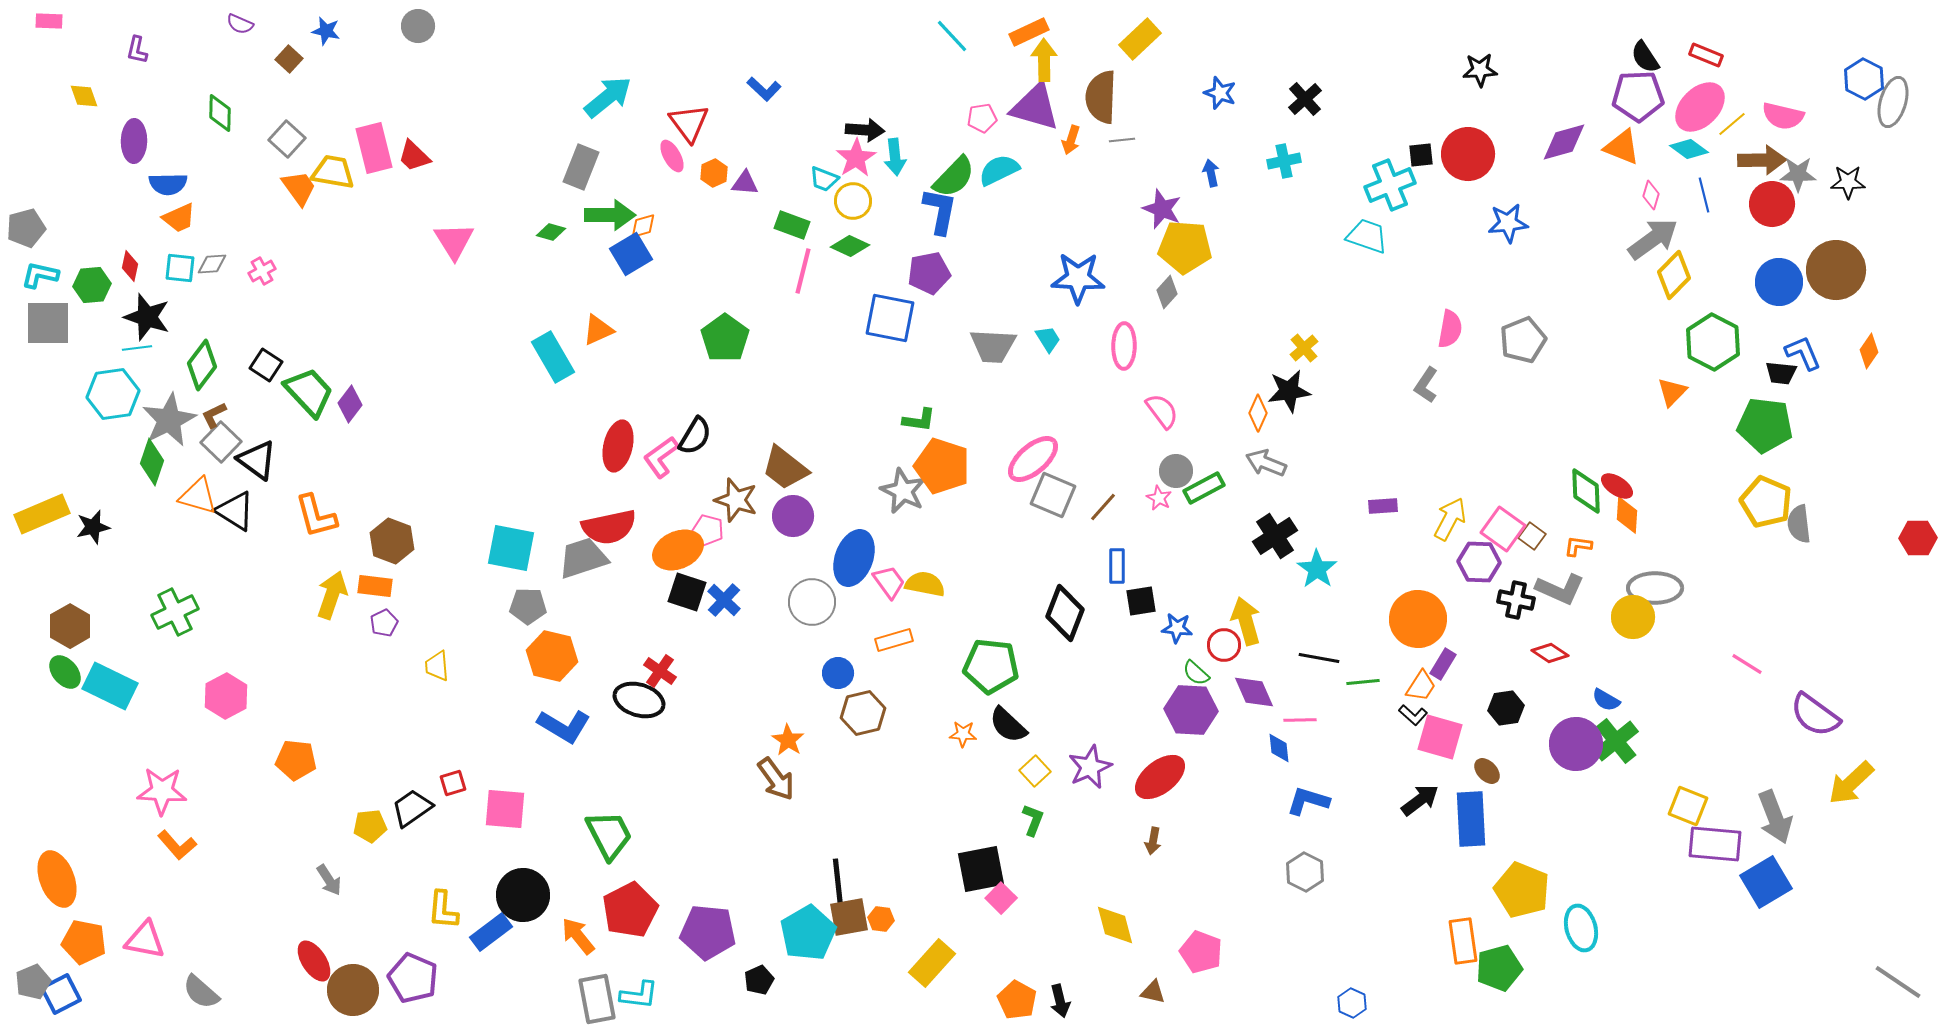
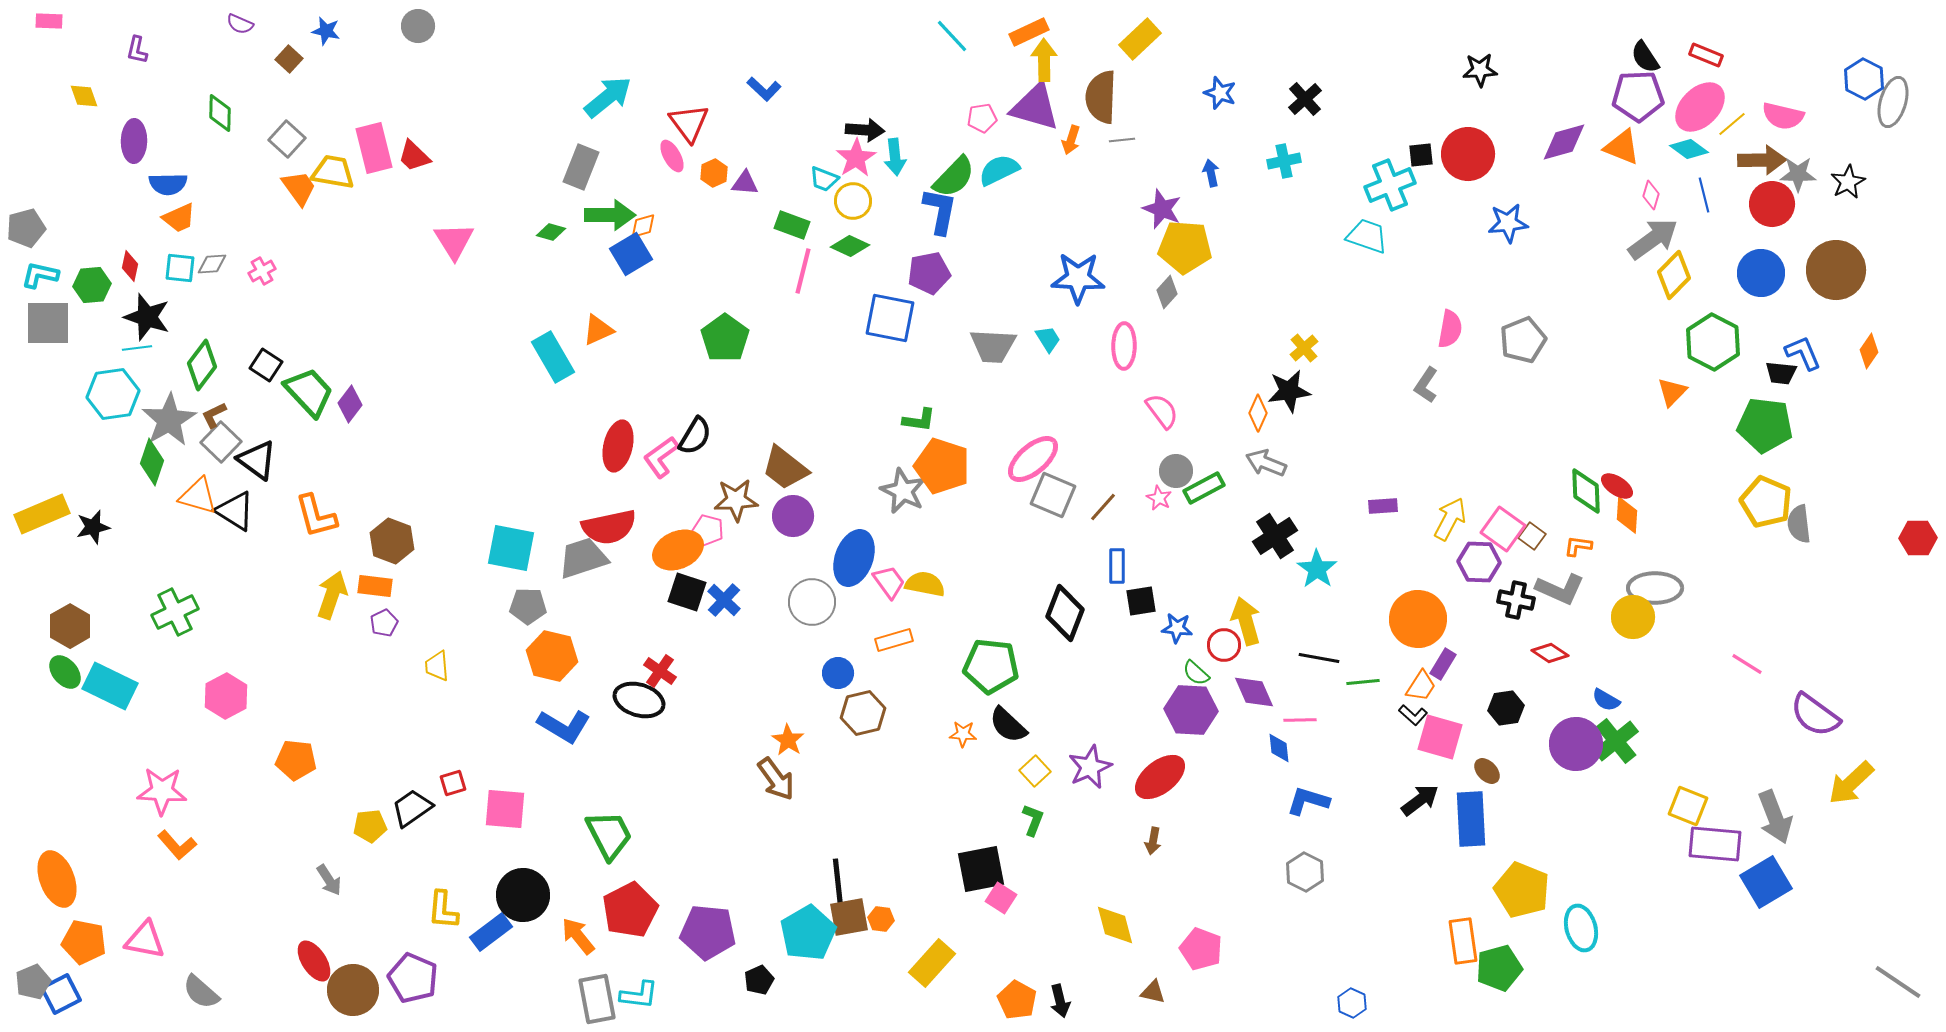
black star at (1848, 182): rotated 28 degrees counterclockwise
blue circle at (1779, 282): moved 18 px left, 9 px up
gray star at (169, 420): rotated 4 degrees counterclockwise
brown star at (736, 500): rotated 21 degrees counterclockwise
pink square at (1001, 898): rotated 12 degrees counterclockwise
pink pentagon at (1201, 952): moved 3 px up
